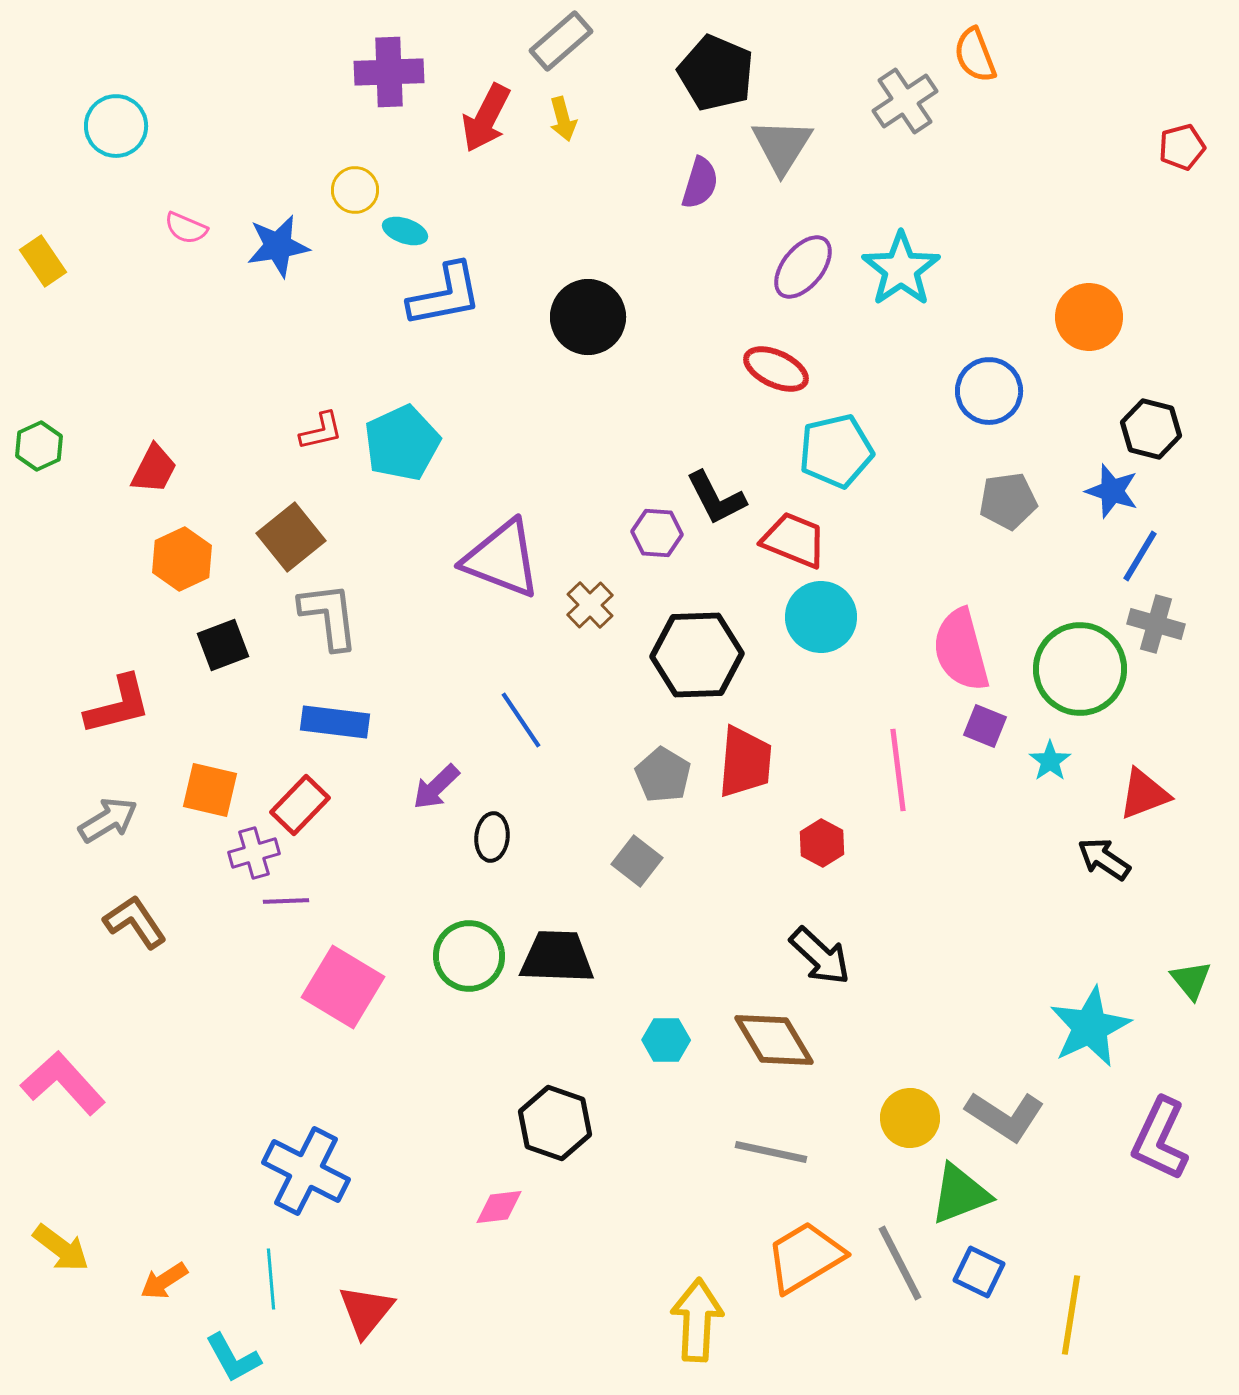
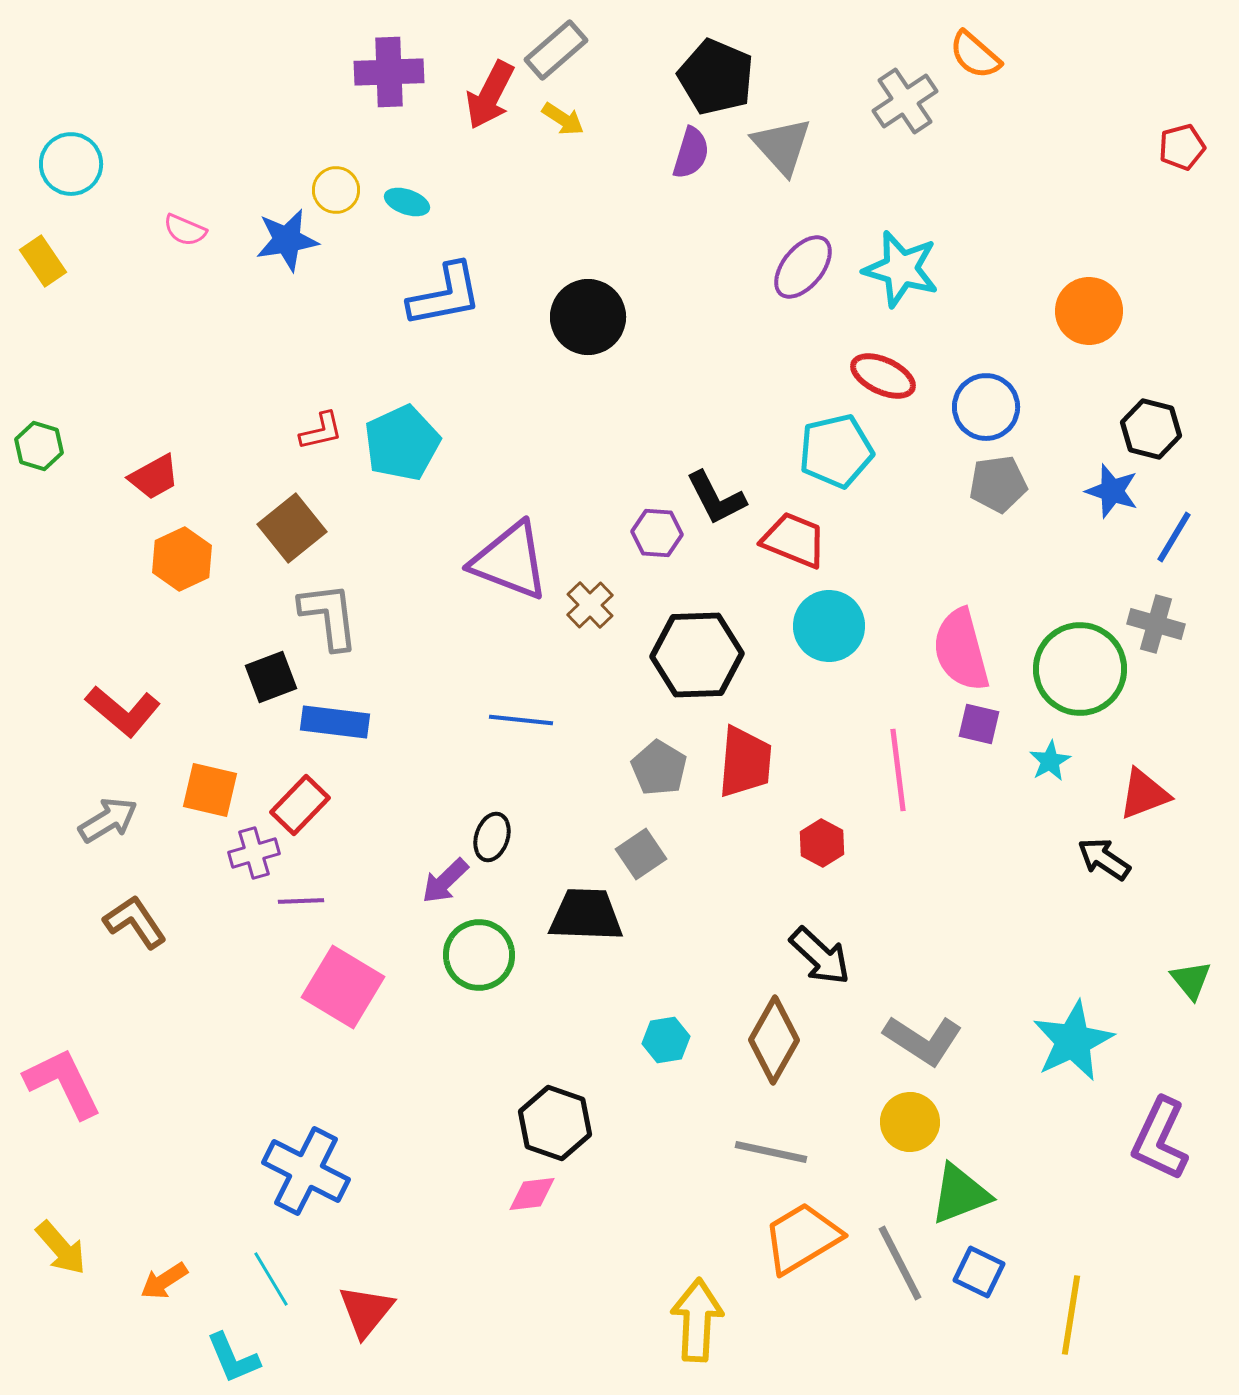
gray rectangle at (561, 41): moved 5 px left, 9 px down
orange semicircle at (975, 55): rotated 28 degrees counterclockwise
black pentagon at (716, 73): moved 4 px down
red arrow at (486, 118): moved 4 px right, 23 px up
yellow arrow at (563, 119): rotated 42 degrees counterclockwise
cyan circle at (116, 126): moved 45 px left, 38 px down
gray triangle at (782, 146): rotated 14 degrees counterclockwise
purple semicircle at (700, 183): moved 9 px left, 30 px up
yellow circle at (355, 190): moved 19 px left
pink semicircle at (186, 228): moved 1 px left, 2 px down
cyan ellipse at (405, 231): moved 2 px right, 29 px up
blue star at (278, 246): moved 9 px right, 6 px up
cyan star at (901, 269): rotated 22 degrees counterclockwise
orange circle at (1089, 317): moved 6 px up
red ellipse at (776, 369): moved 107 px right, 7 px down
blue circle at (989, 391): moved 3 px left, 16 px down
green hexagon at (39, 446): rotated 18 degrees counterclockwise
red trapezoid at (154, 469): moved 8 px down; rotated 34 degrees clockwise
gray pentagon at (1008, 501): moved 10 px left, 17 px up
brown square at (291, 537): moved 1 px right, 9 px up
blue line at (1140, 556): moved 34 px right, 19 px up
purple triangle at (502, 559): moved 8 px right, 2 px down
cyan circle at (821, 617): moved 8 px right, 9 px down
black square at (223, 645): moved 48 px right, 32 px down
red L-shape at (118, 705): moved 5 px right, 6 px down; rotated 54 degrees clockwise
blue line at (521, 720): rotated 50 degrees counterclockwise
purple square at (985, 726): moved 6 px left, 2 px up; rotated 9 degrees counterclockwise
cyan star at (1050, 761): rotated 6 degrees clockwise
gray pentagon at (663, 775): moved 4 px left, 7 px up
purple arrow at (436, 787): moved 9 px right, 94 px down
black ellipse at (492, 837): rotated 12 degrees clockwise
gray square at (637, 861): moved 4 px right, 7 px up; rotated 18 degrees clockwise
purple line at (286, 901): moved 15 px right
green circle at (469, 956): moved 10 px right, 1 px up
black trapezoid at (557, 957): moved 29 px right, 42 px up
cyan star at (1090, 1027): moved 17 px left, 14 px down
cyan hexagon at (666, 1040): rotated 9 degrees counterclockwise
brown diamond at (774, 1040): rotated 60 degrees clockwise
pink L-shape at (63, 1083): rotated 16 degrees clockwise
gray L-shape at (1005, 1116): moved 82 px left, 76 px up
yellow circle at (910, 1118): moved 4 px down
pink diamond at (499, 1207): moved 33 px right, 13 px up
yellow arrow at (61, 1248): rotated 12 degrees clockwise
orange trapezoid at (805, 1257): moved 3 px left, 19 px up
cyan line at (271, 1279): rotated 26 degrees counterclockwise
cyan L-shape at (233, 1358): rotated 6 degrees clockwise
